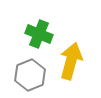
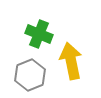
yellow arrow: rotated 27 degrees counterclockwise
